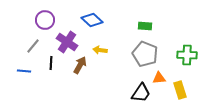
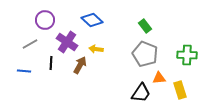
green rectangle: rotated 48 degrees clockwise
gray line: moved 3 px left, 2 px up; rotated 21 degrees clockwise
yellow arrow: moved 4 px left, 1 px up
